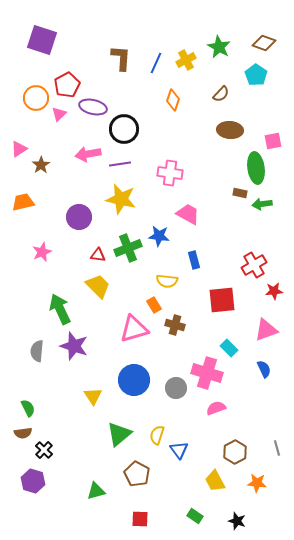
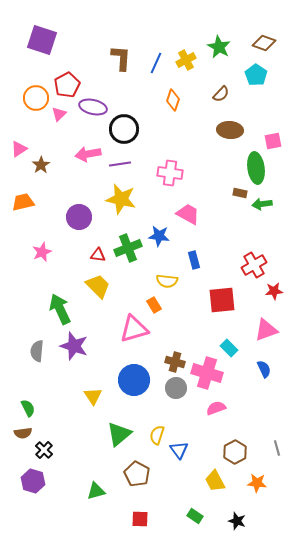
brown cross at (175, 325): moved 37 px down
